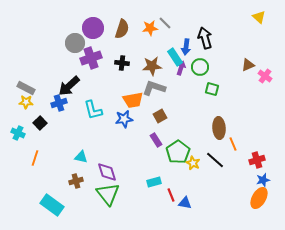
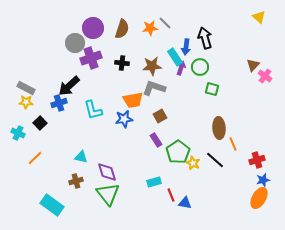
brown triangle at (248, 65): moved 5 px right; rotated 24 degrees counterclockwise
orange line at (35, 158): rotated 28 degrees clockwise
